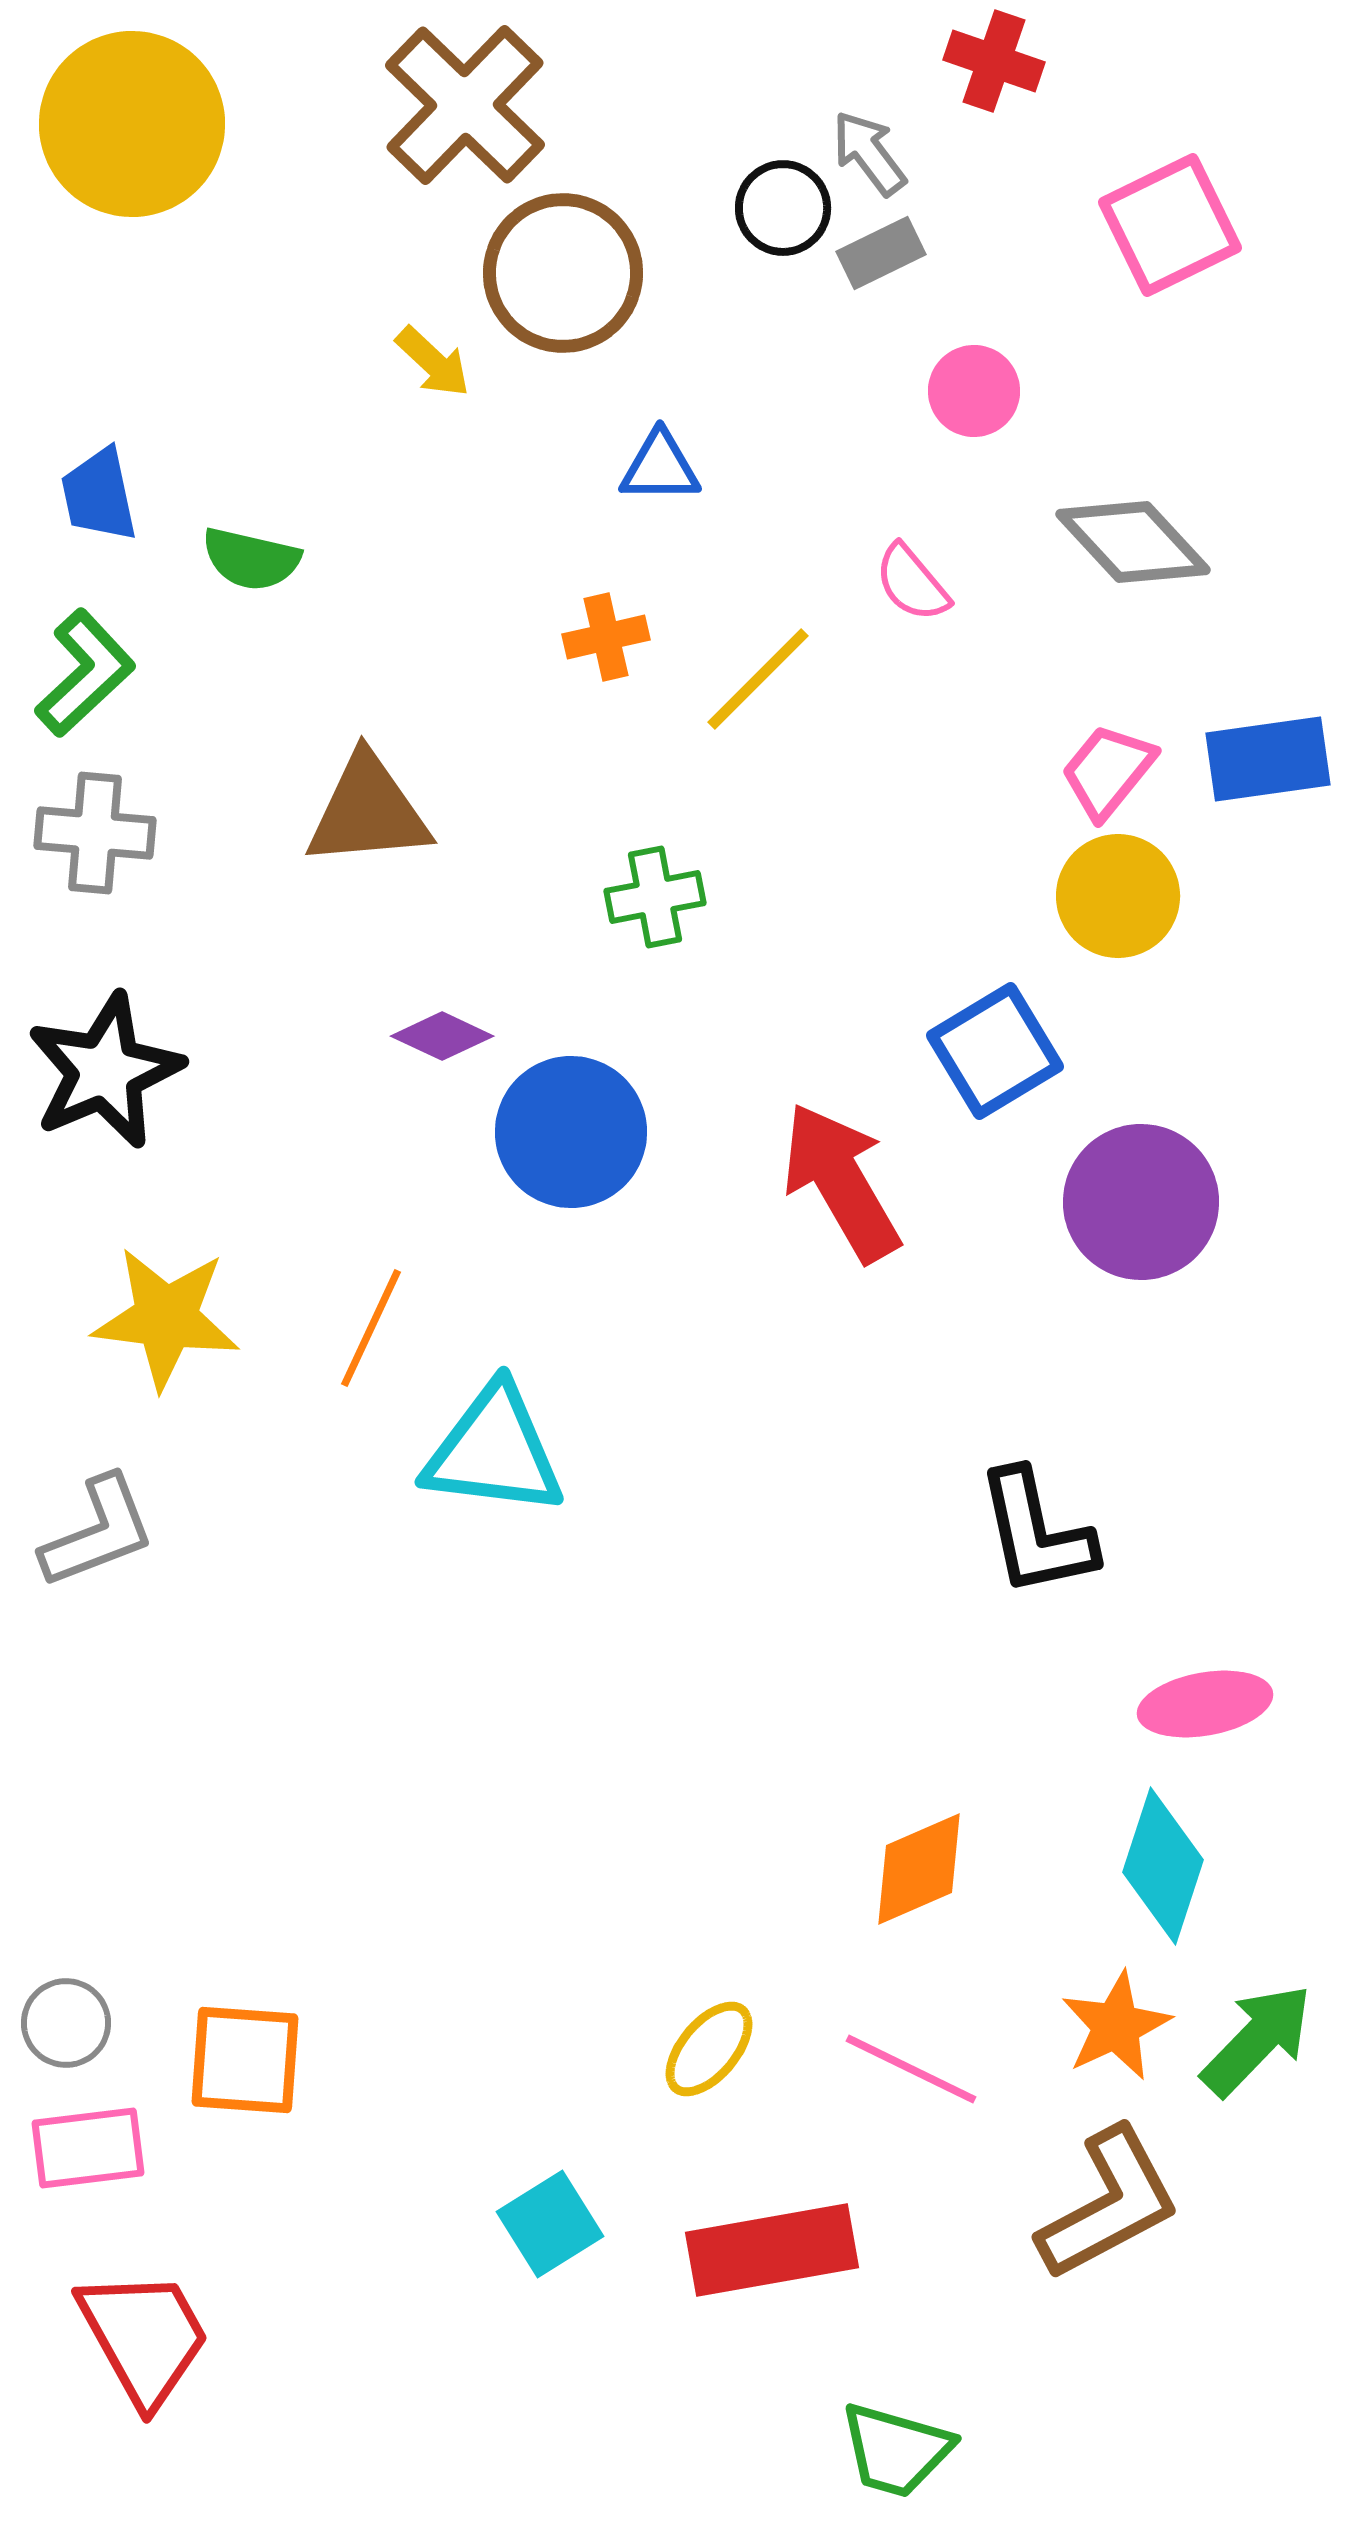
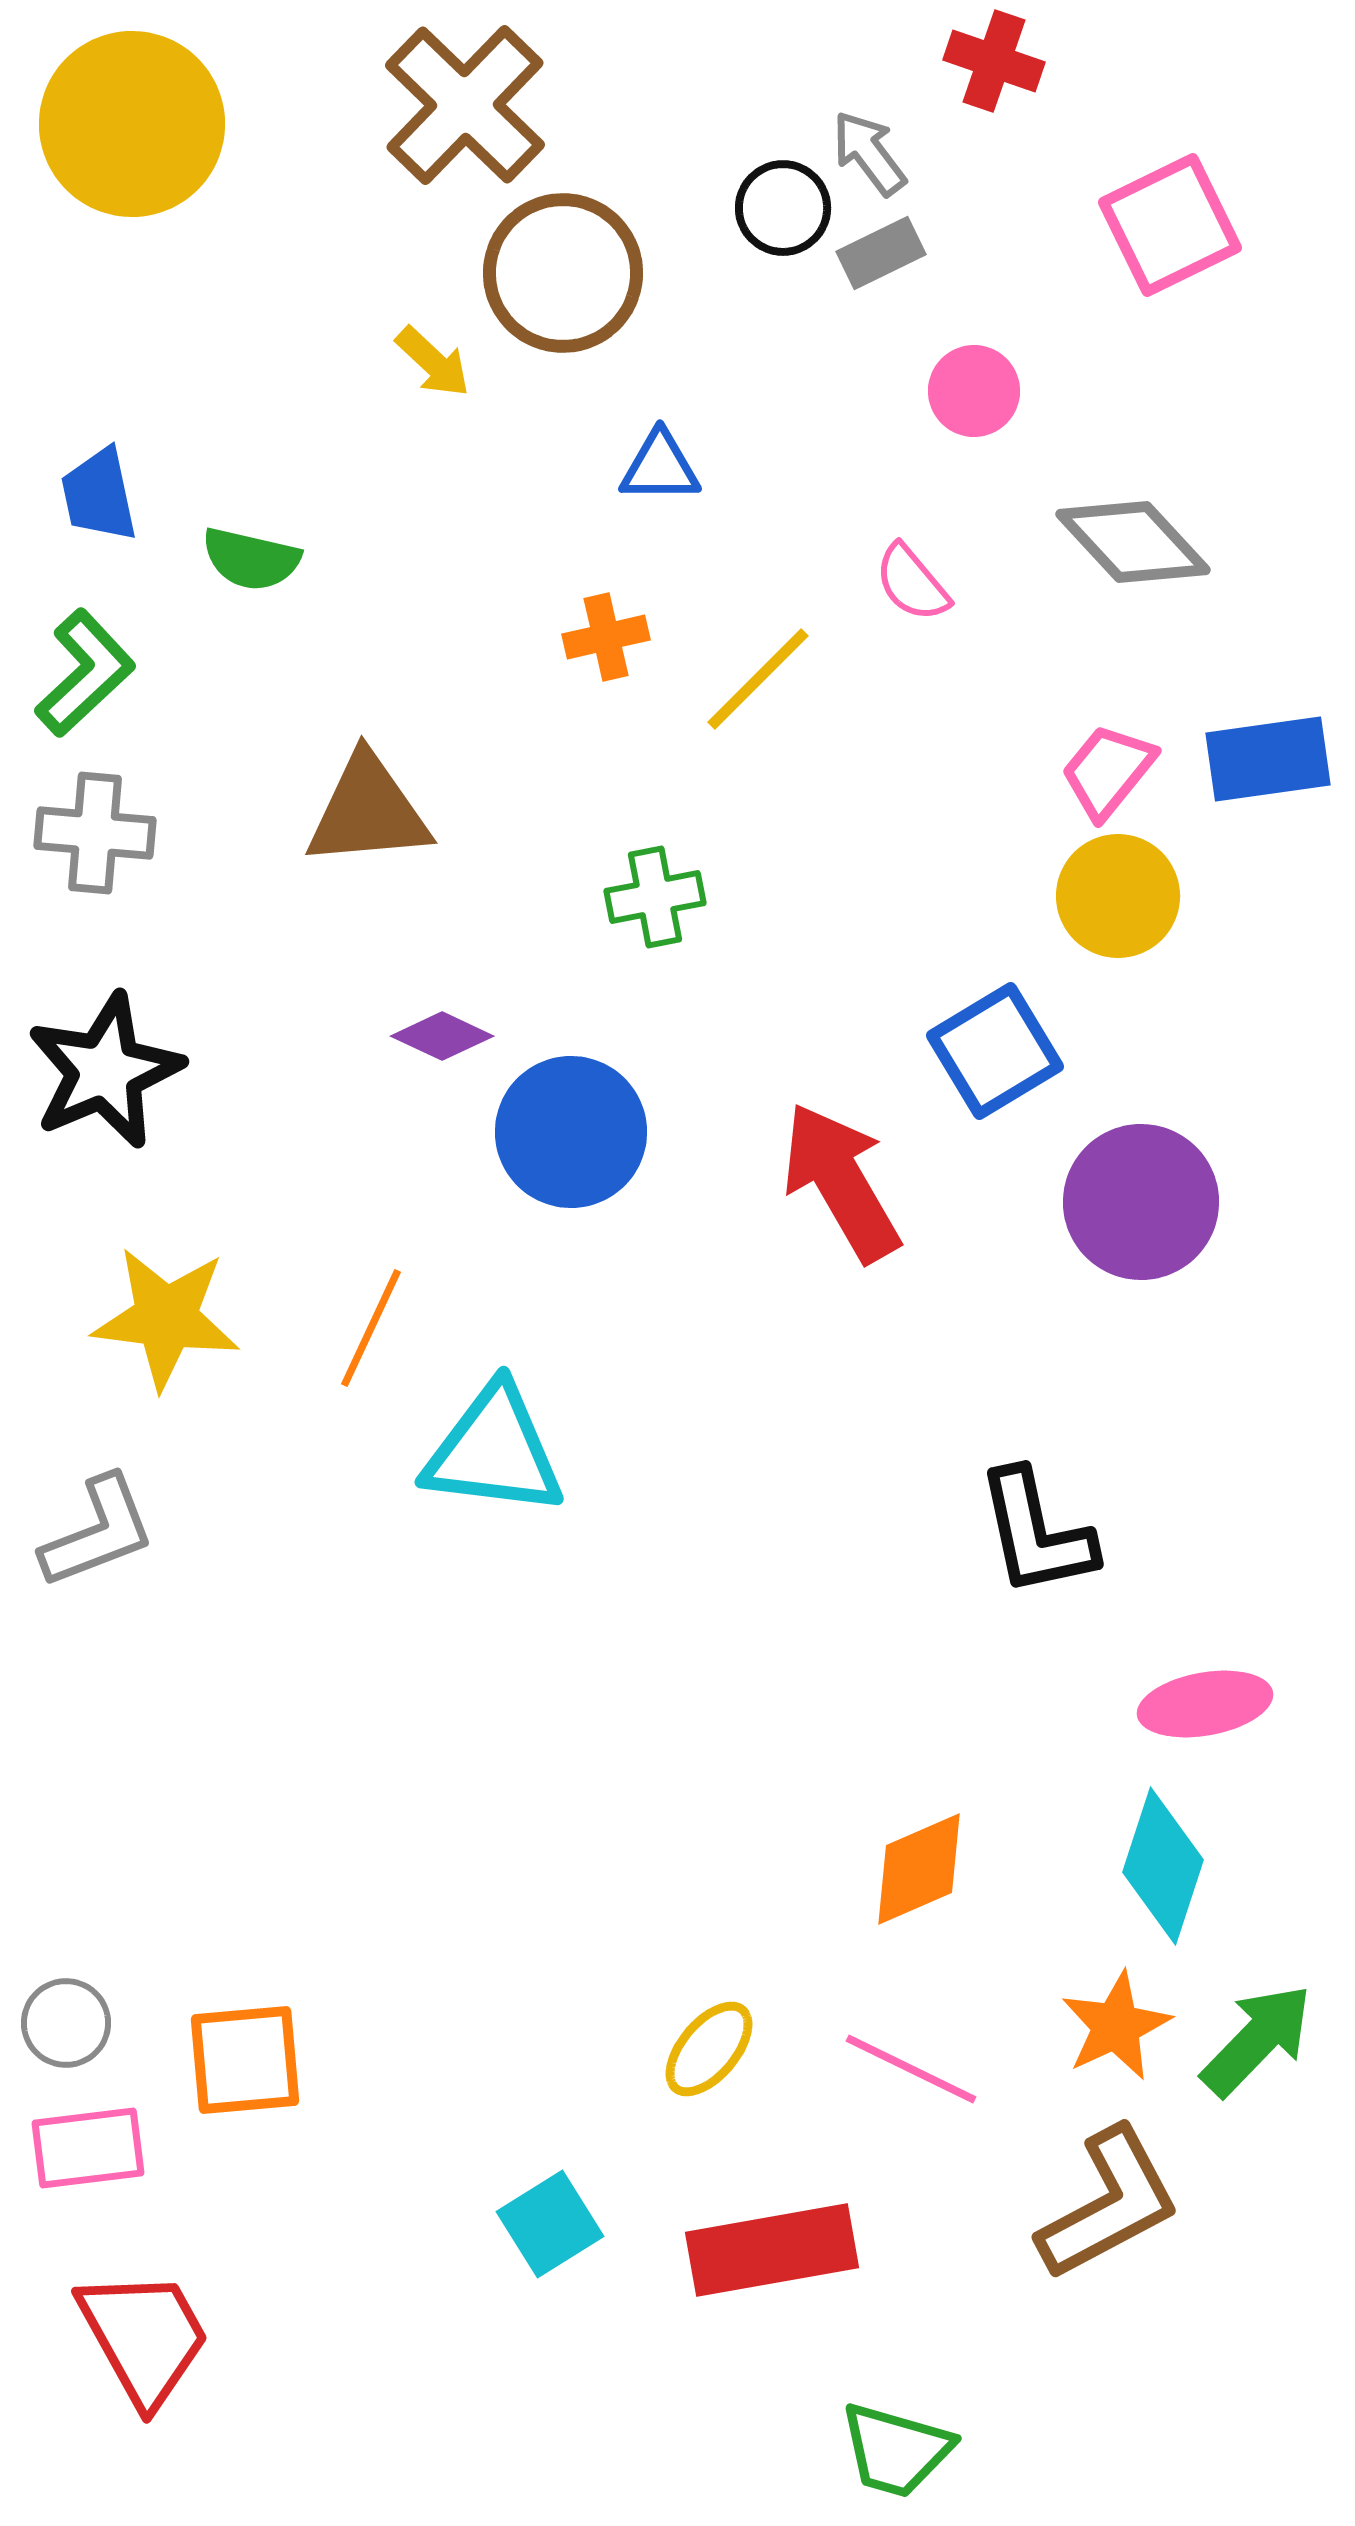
orange square at (245, 2060): rotated 9 degrees counterclockwise
